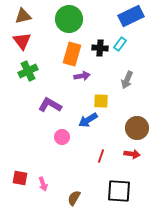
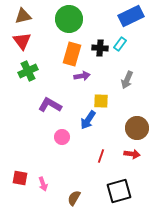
blue arrow: rotated 24 degrees counterclockwise
black square: rotated 20 degrees counterclockwise
